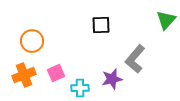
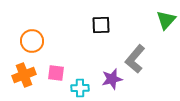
pink square: rotated 30 degrees clockwise
